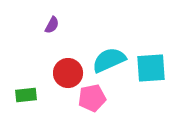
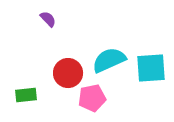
purple semicircle: moved 4 px left, 6 px up; rotated 72 degrees counterclockwise
